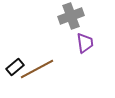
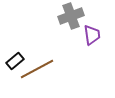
purple trapezoid: moved 7 px right, 8 px up
black rectangle: moved 6 px up
